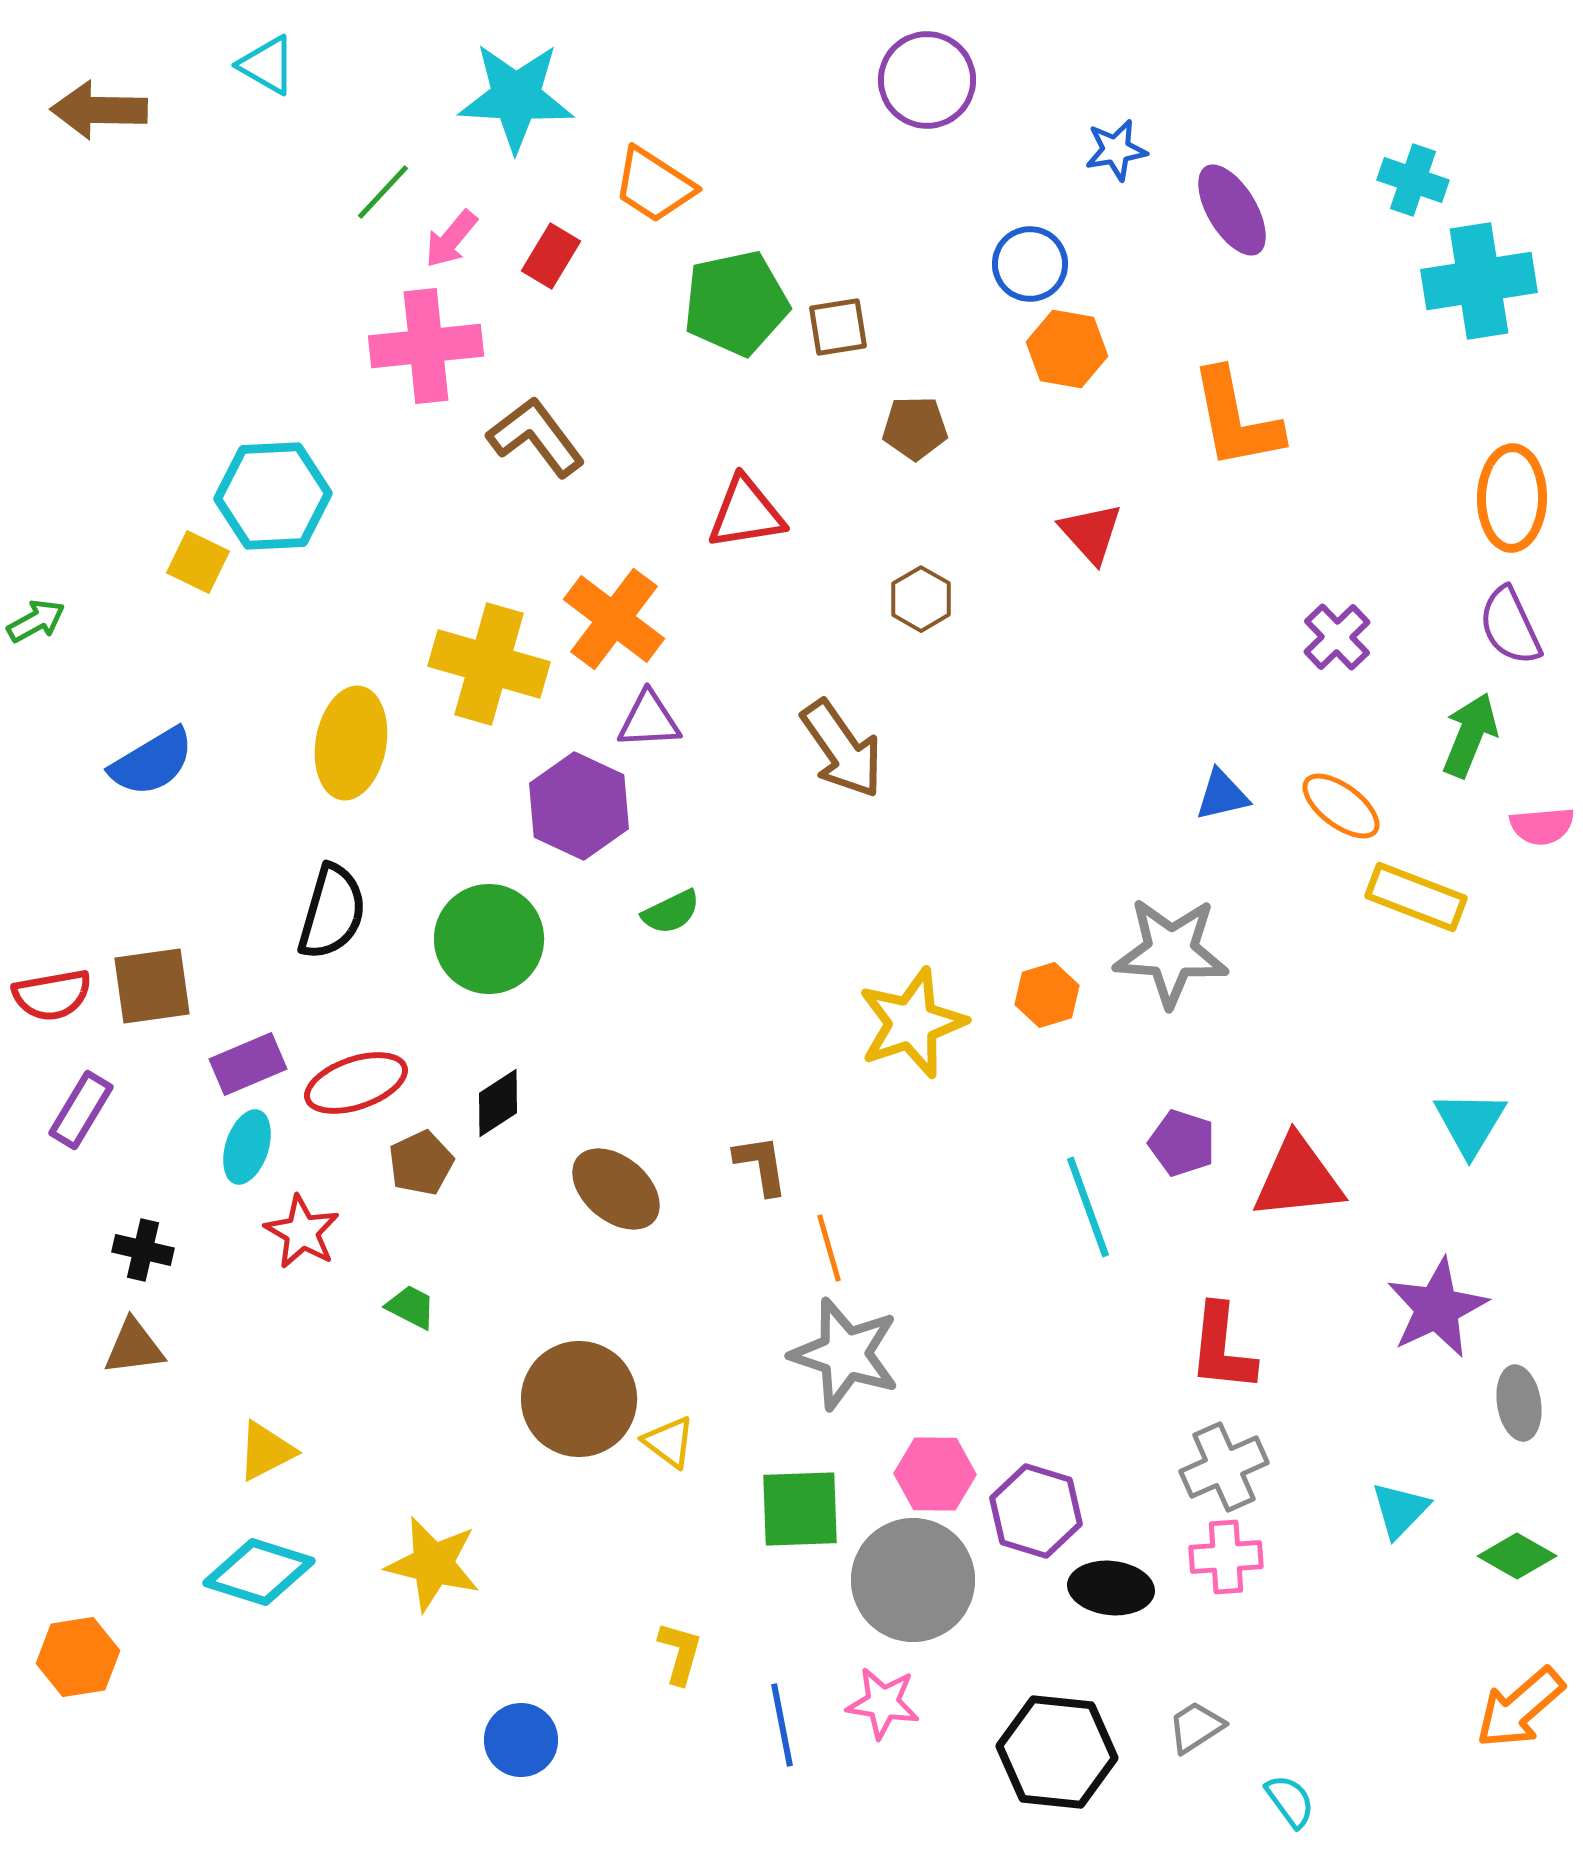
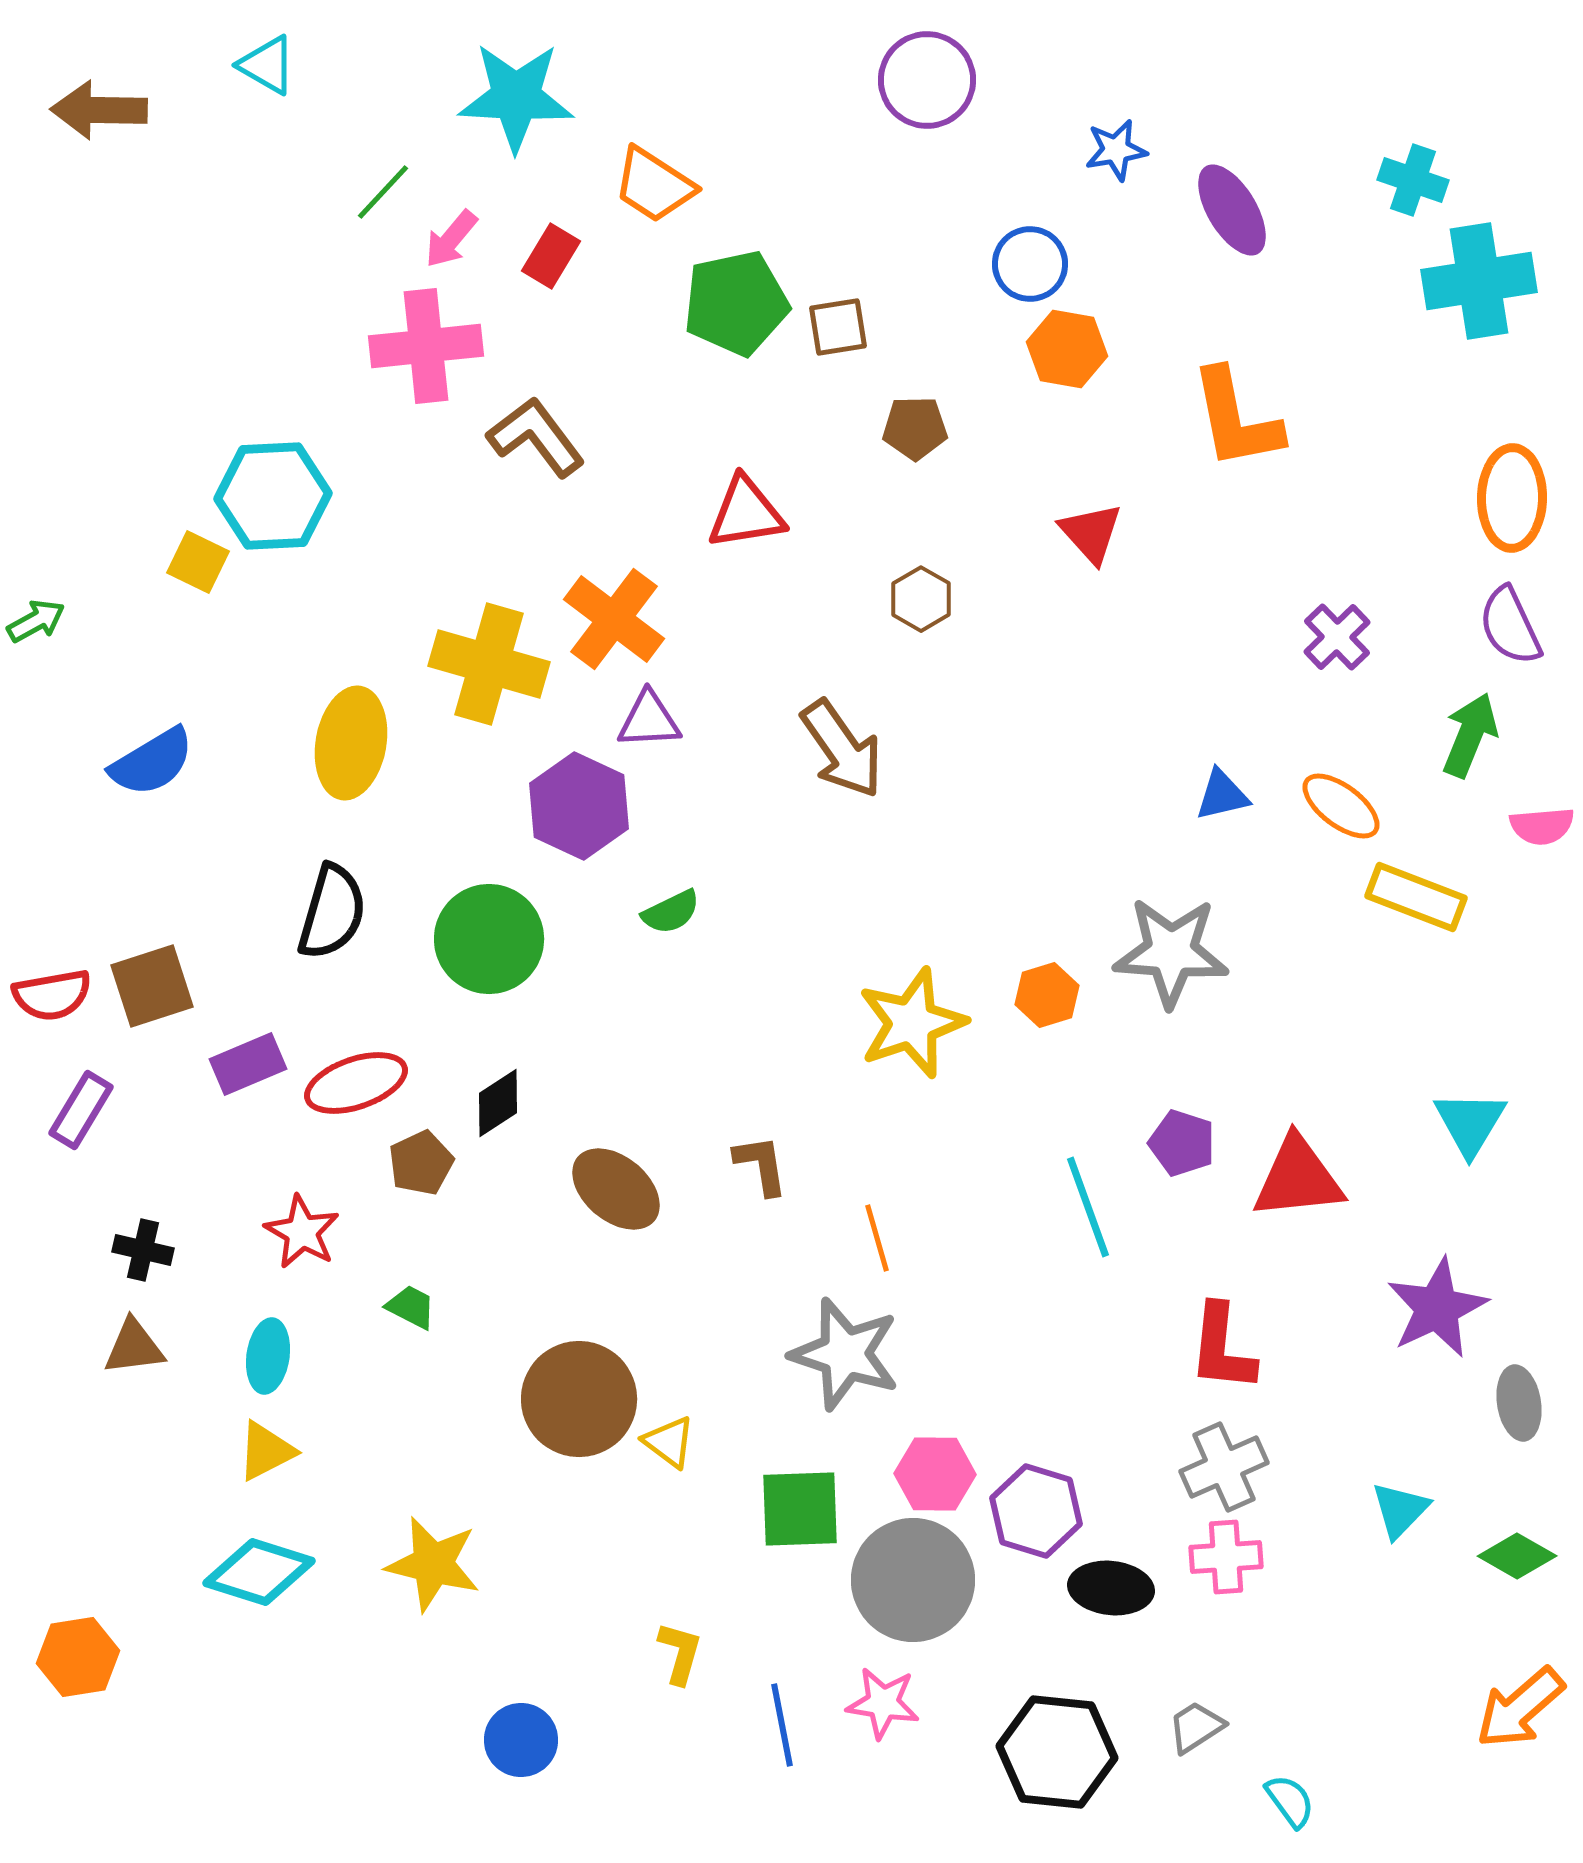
brown square at (152, 986): rotated 10 degrees counterclockwise
cyan ellipse at (247, 1147): moved 21 px right, 209 px down; rotated 10 degrees counterclockwise
orange line at (829, 1248): moved 48 px right, 10 px up
